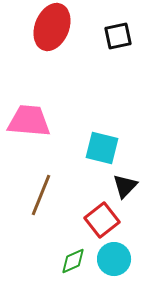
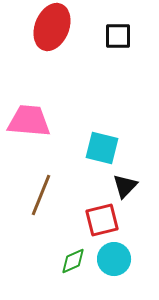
black square: rotated 12 degrees clockwise
red square: rotated 24 degrees clockwise
